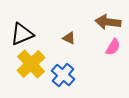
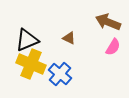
brown arrow: rotated 15 degrees clockwise
black triangle: moved 5 px right, 6 px down
yellow cross: rotated 24 degrees counterclockwise
blue cross: moved 3 px left, 1 px up
